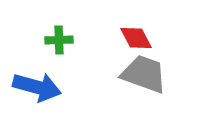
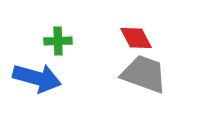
green cross: moved 1 px left, 1 px down
blue arrow: moved 9 px up
